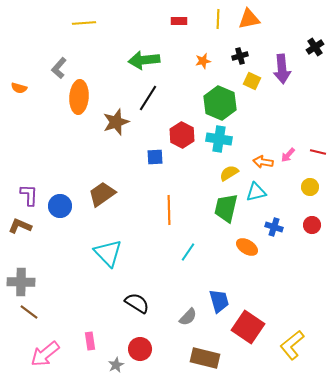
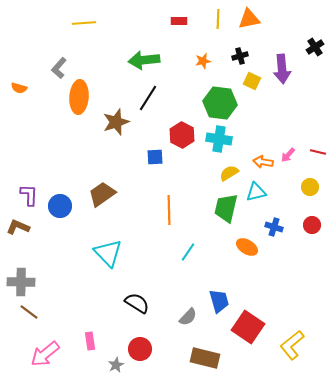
green hexagon at (220, 103): rotated 16 degrees counterclockwise
brown L-shape at (20, 226): moved 2 px left, 1 px down
